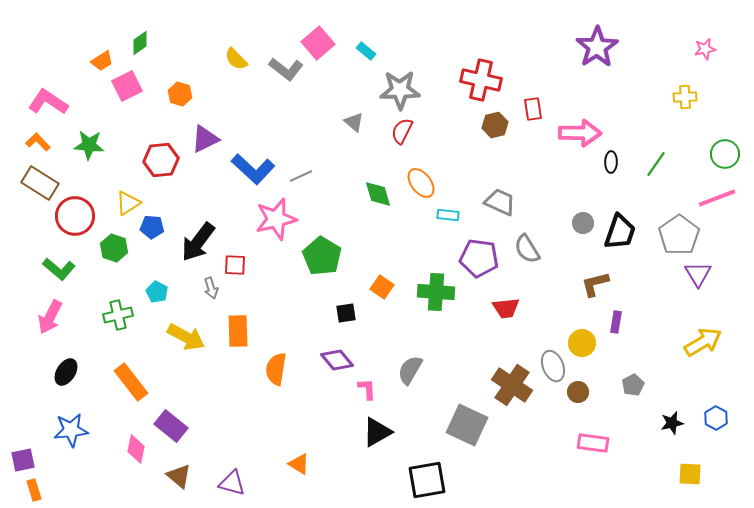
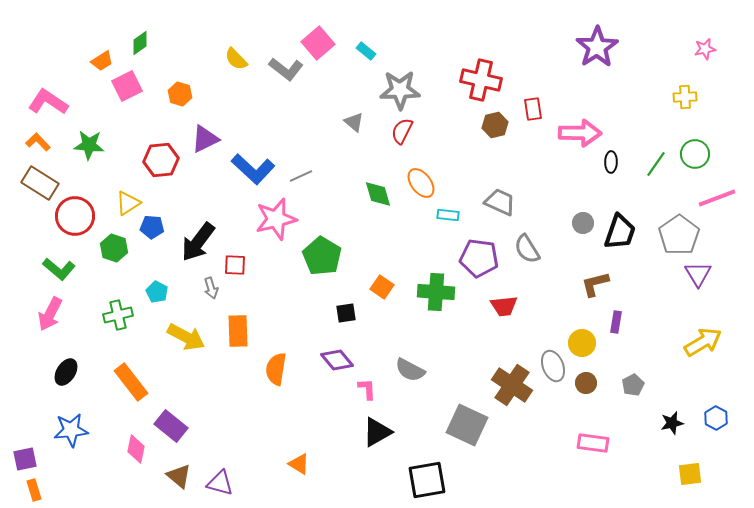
green circle at (725, 154): moved 30 px left
red trapezoid at (506, 308): moved 2 px left, 2 px up
pink arrow at (50, 317): moved 3 px up
gray semicircle at (410, 370): rotated 92 degrees counterclockwise
brown circle at (578, 392): moved 8 px right, 9 px up
purple square at (23, 460): moved 2 px right, 1 px up
yellow square at (690, 474): rotated 10 degrees counterclockwise
purple triangle at (232, 483): moved 12 px left
